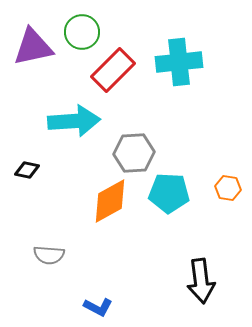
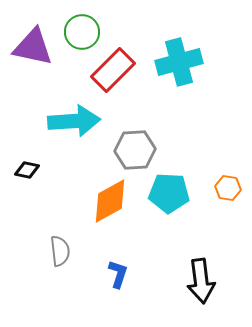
purple triangle: rotated 24 degrees clockwise
cyan cross: rotated 9 degrees counterclockwise
gray hexagon: moved 1 px right, 3 px up
gray semicircle: moved 11 px right, 4 px up; rotated 100 degrees counterclockwise
blue L-shape: moved 20 px right, 33 px up; rotated 100 degrees counterclockwise
